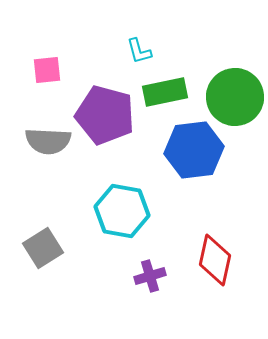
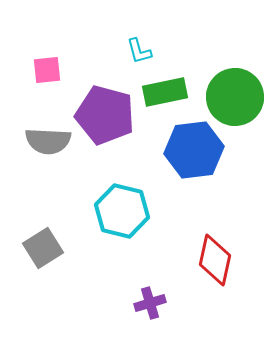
cyan hexagon: rotated 4 degrees clockwise
purple cross: moved 27 px down
